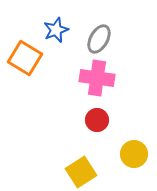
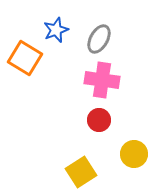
pink cross: moved 5 px right, 2 px down
red circle: moved 2 px right
